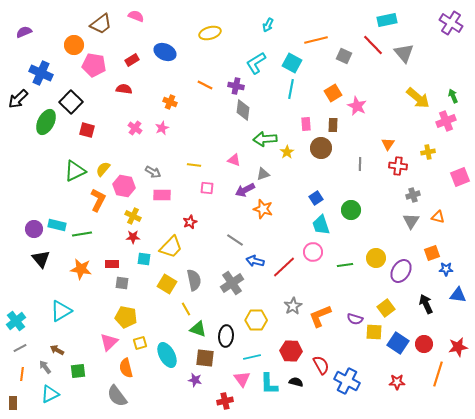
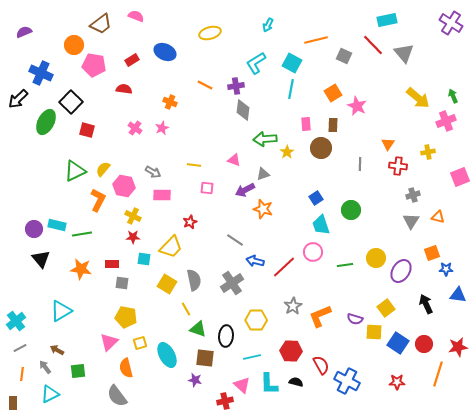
purple cross at (236, 86): rotated 21 degrees counterclockwise
pink triangle at (242, 379): moved 6 px down; rotated 12 degrees counterclockwise
